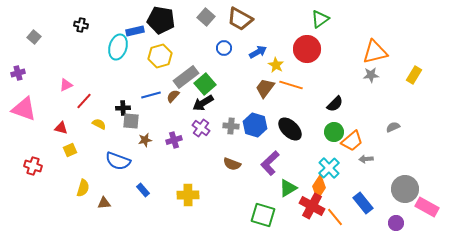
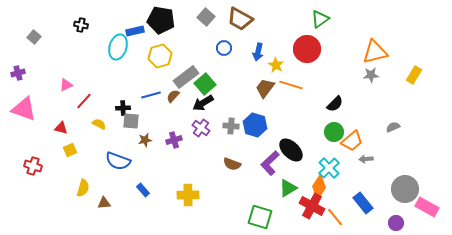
blue arrow at (258, 52): rotated 132 degrees clockwise
black ellipse at (290, 129): moved 1 px right, 21 px down
green square at (263, 215): moved 3 px left, 2 px down
